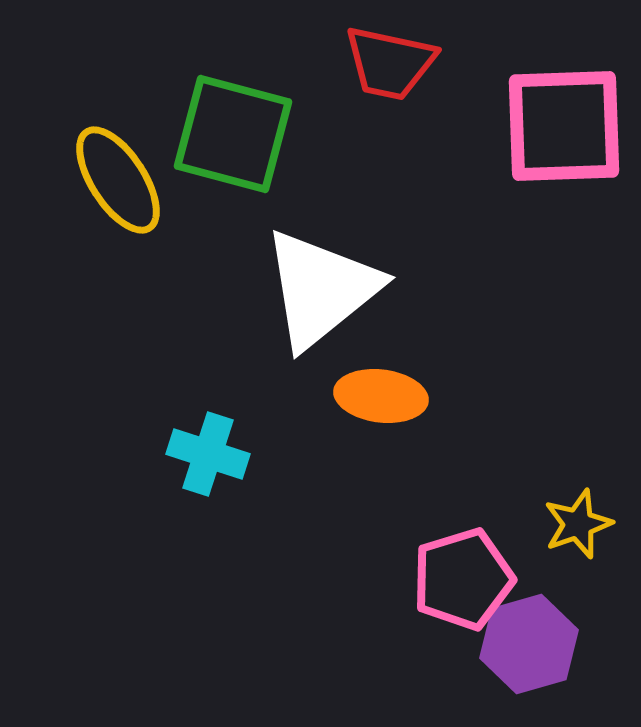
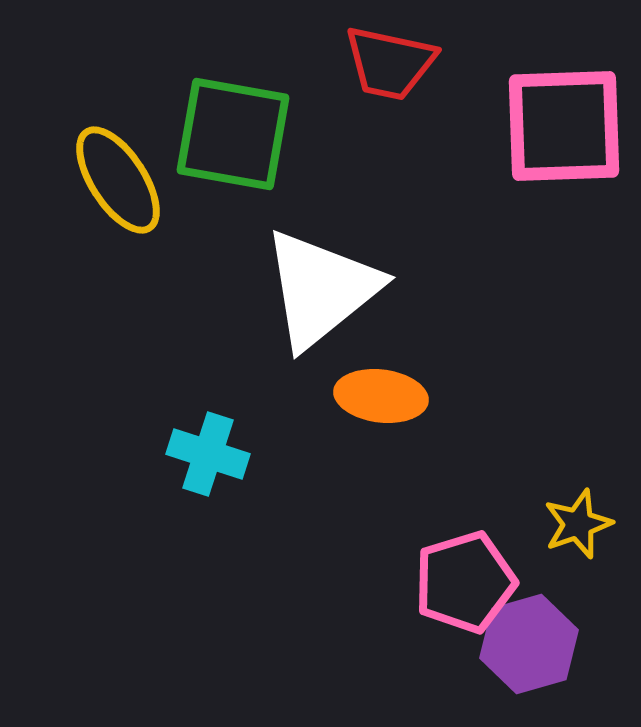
green square: rotated 5 degrees counterclockwise
pink pentagon: moved 2 px right, 3 px down
